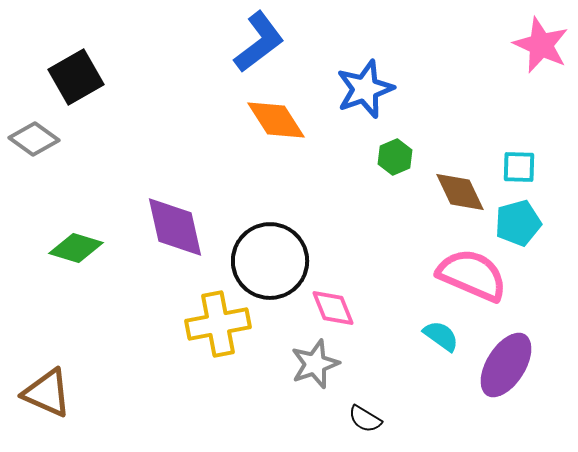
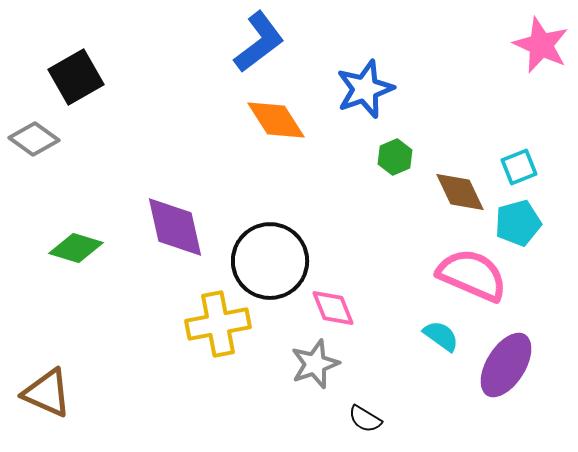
cyan square: rotated 24 degrees counterclockwise
